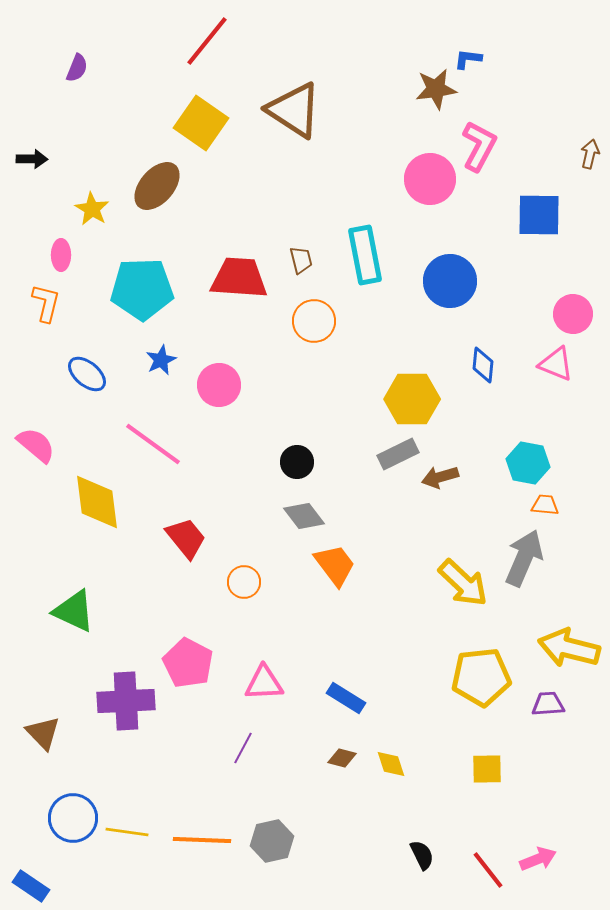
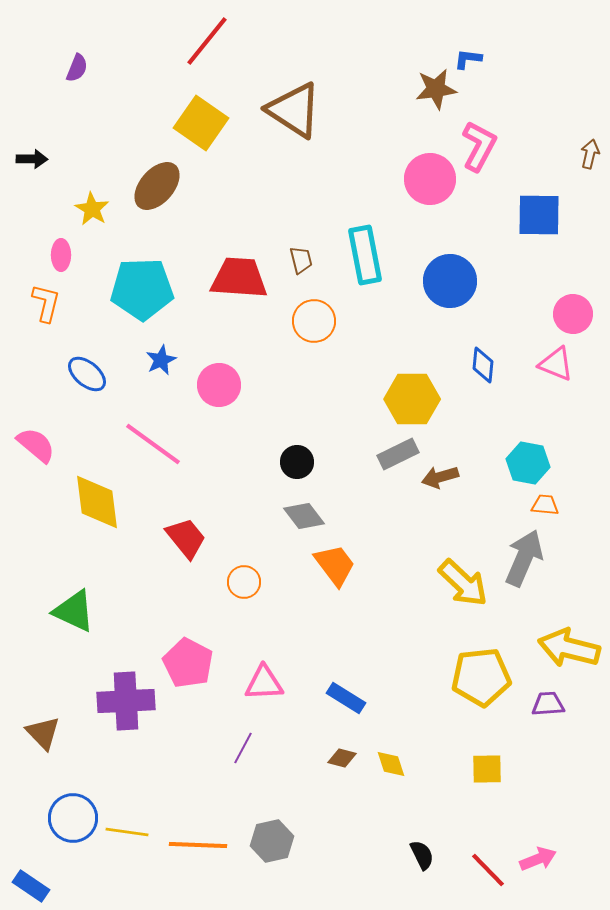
orange line at (202, 840): moved 4 px left, 5 px down
red line at (488, 870): rotated 6 degrees counterclockwise
